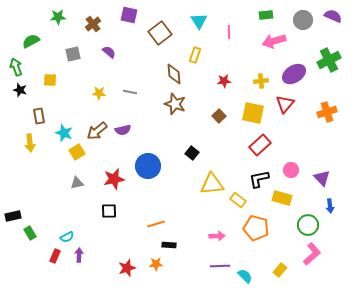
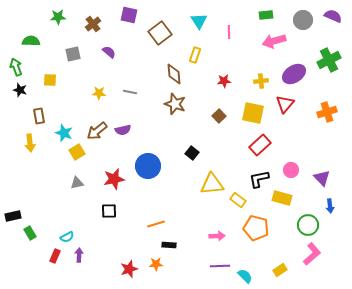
green semicircle at (31, 41): rotated 30 degrees clockwise
red star at (127, 268): moved 2 px right, 1 px down
yellow rectangle at (280, 270): rotated 16 degrees clockwise
